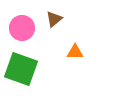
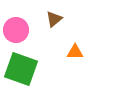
pink circle: moved 6 px left, 2 px down
